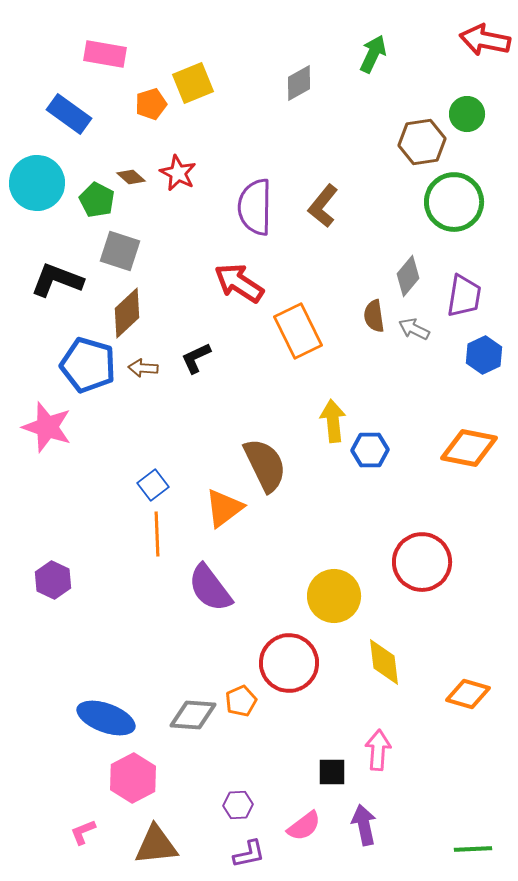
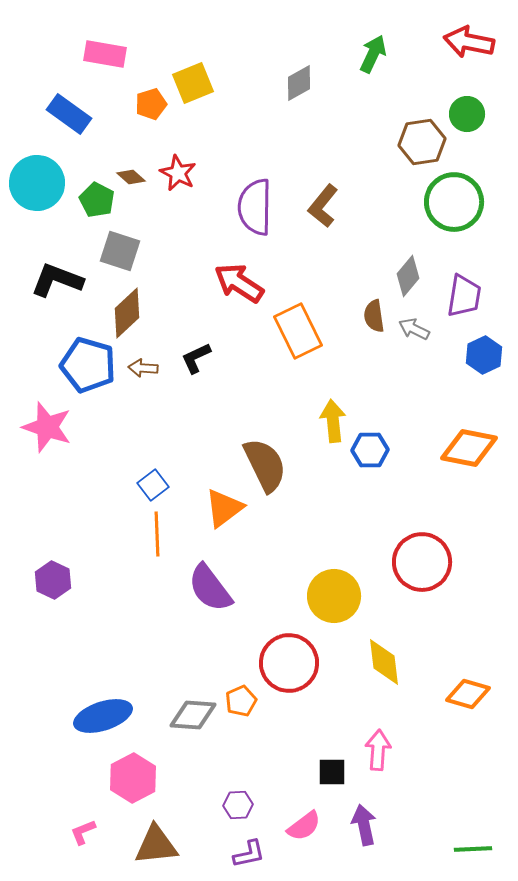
red arrow at (485, 40): moved 16 px left, 2 px down
blue ellipse at (106, 718): moved 3 px left, 2 px up; rotated 38 degrees counterclockwise
